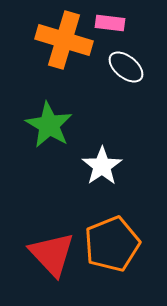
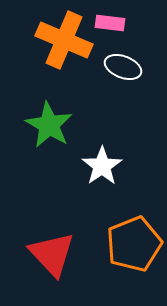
orange cross: rotated 6 degrees clockwise
white ellipse: moved 3 px left; rotated 18 degrees counterclockwise
orange pentagon: moved 22 px right
